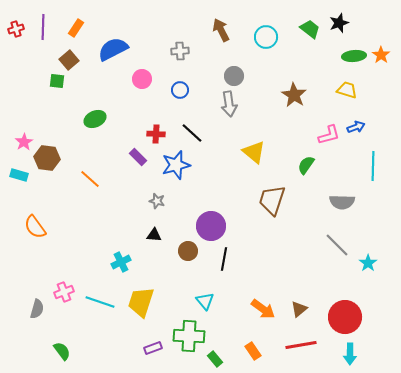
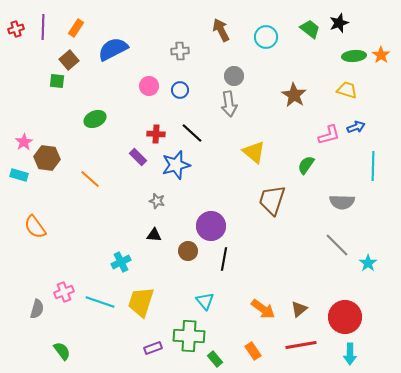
pink circle at (142, 79): moved 7 px right, 7 px down
